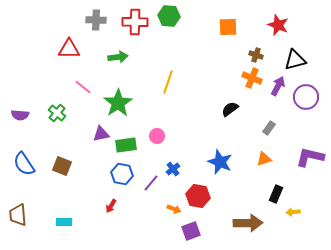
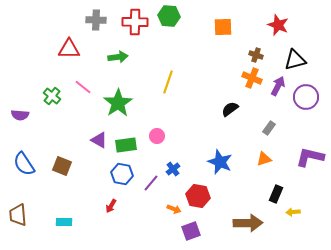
orange square: moved 5 px left
green cross: moved 5 px left, 17 px up
purple triangle: moved 2 px left, 6 px down; rotated 42 degrees clockwise
